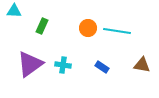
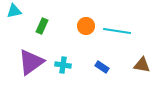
cyan triangle: rotated 14 degrees counterclockwise
orange circle: moved 2 px left, 2 px up
purple triangle: moved 1 px right, 2 px up
